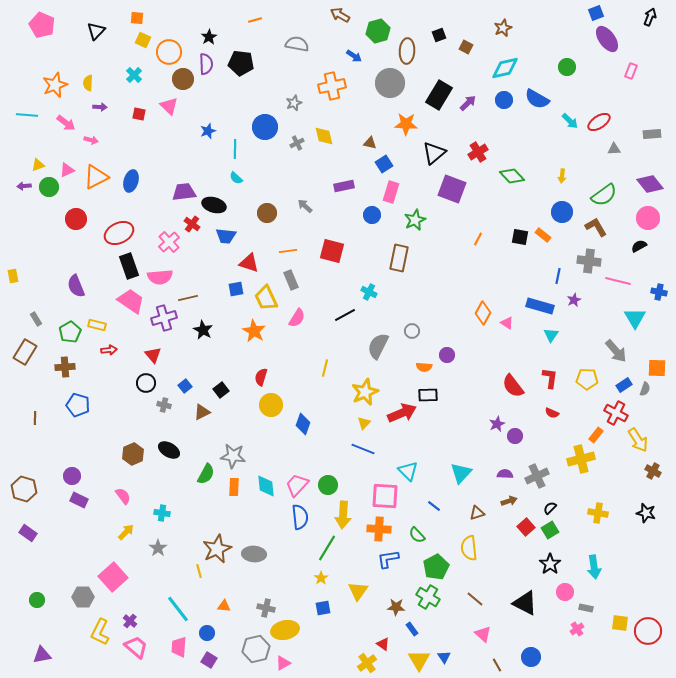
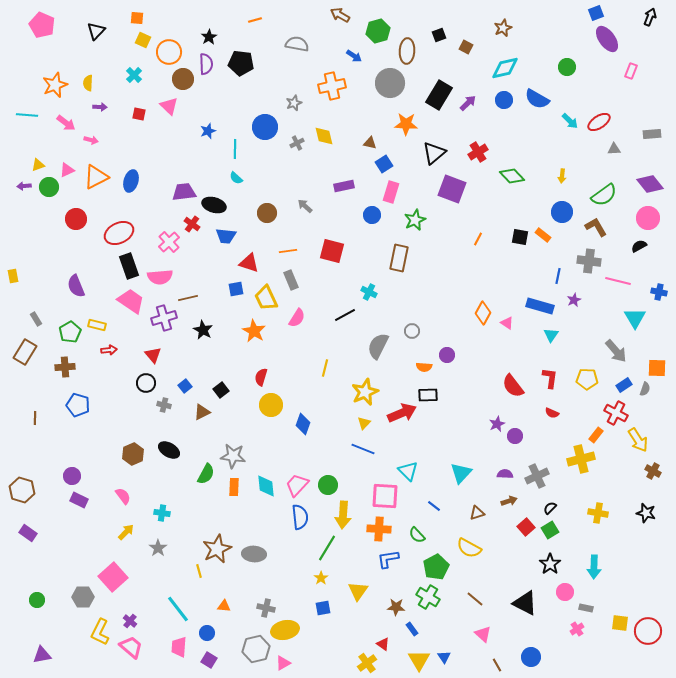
brown hexagon at (24, 489): moved 2 px left, 1 px down
yellow semicircle at (469, 548): rotated 55 degrees counterclockwise
cyan arrow at (594, 567): rotated 10 degrees clockwise
pink trapezoid at (136, 647): moved 5 px left
